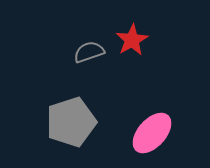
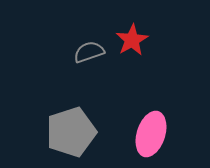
gray pentagon: moved 10 px down
pink ellipse: moved 1 px left, 1 px down; rotated 24 degrees counterclockwise
